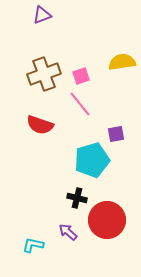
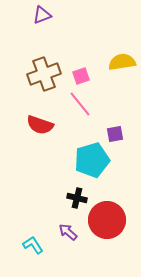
purple square: moved 1 px left
cyan L-shape: rotated 45 degrees clockwise
